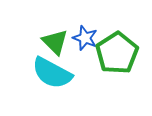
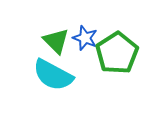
green triangle: moved 1 px right, 1 px up
cyan semicircle: moved 1 px right, 2 px down
